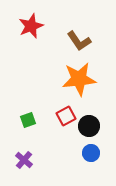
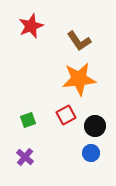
red square: moved 1 px up
black circle: moved 6 px right
purple cross: moved 1 px right, 3 px up
